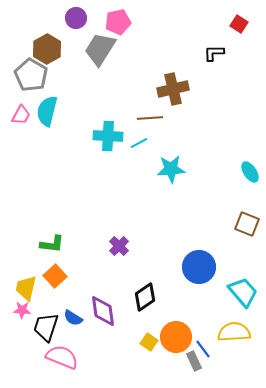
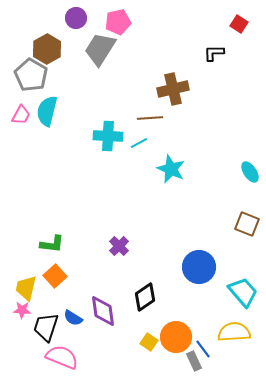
cyan star: rotated 28 degrees clockwise
